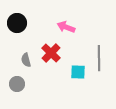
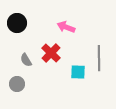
gray semicircle: rotated 16 degrees counterclockwise
